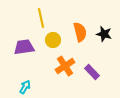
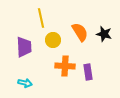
orange semicircle: rotated 18 degrees counterclockwise
purple trapezoid: rotated 95 degrees clockwise
orange cross: rotated 36 degrees clockwise
purple rectangle: moved 4 px left; rotated 35 degrees clockwise
cyan arrow: moved 4 px up; rotated 72 degrees clockwise
